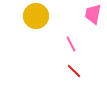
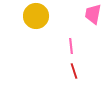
pink line: moved 2 px down; rotated 21 degrees clockwise
red line: rotated 28 degrees clockwise
